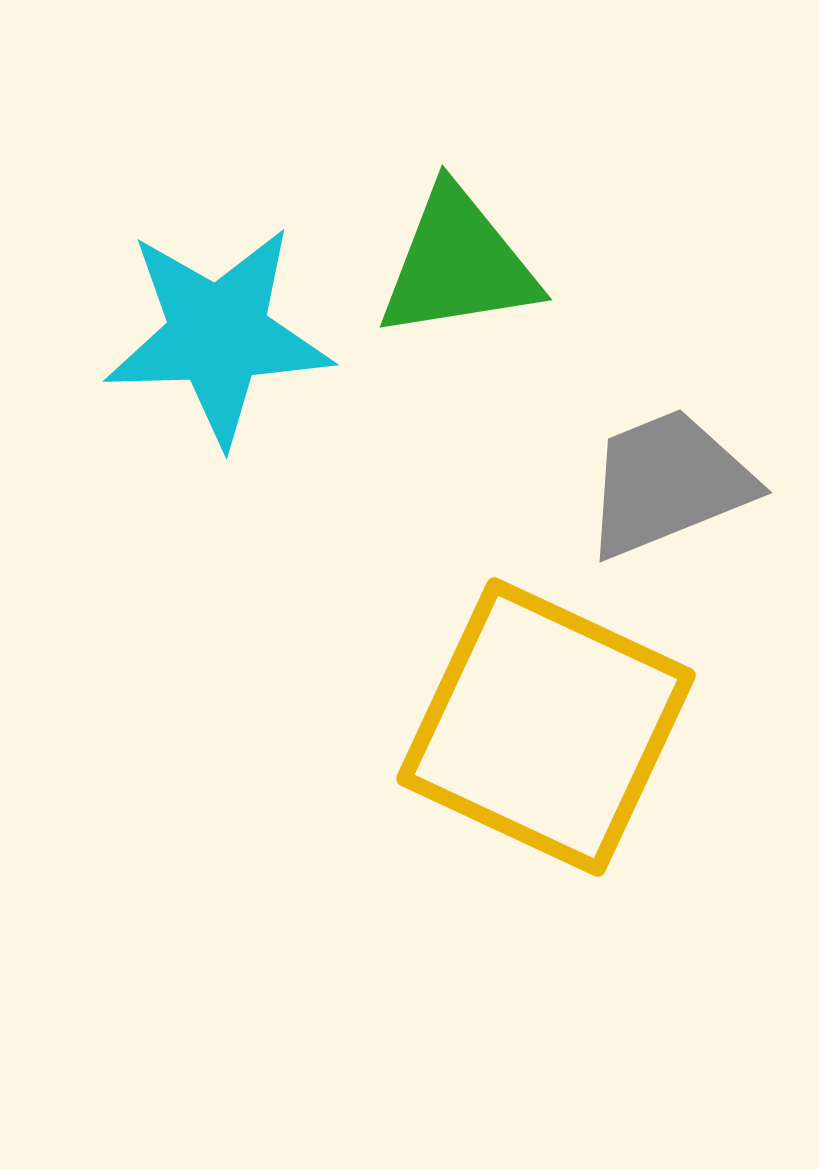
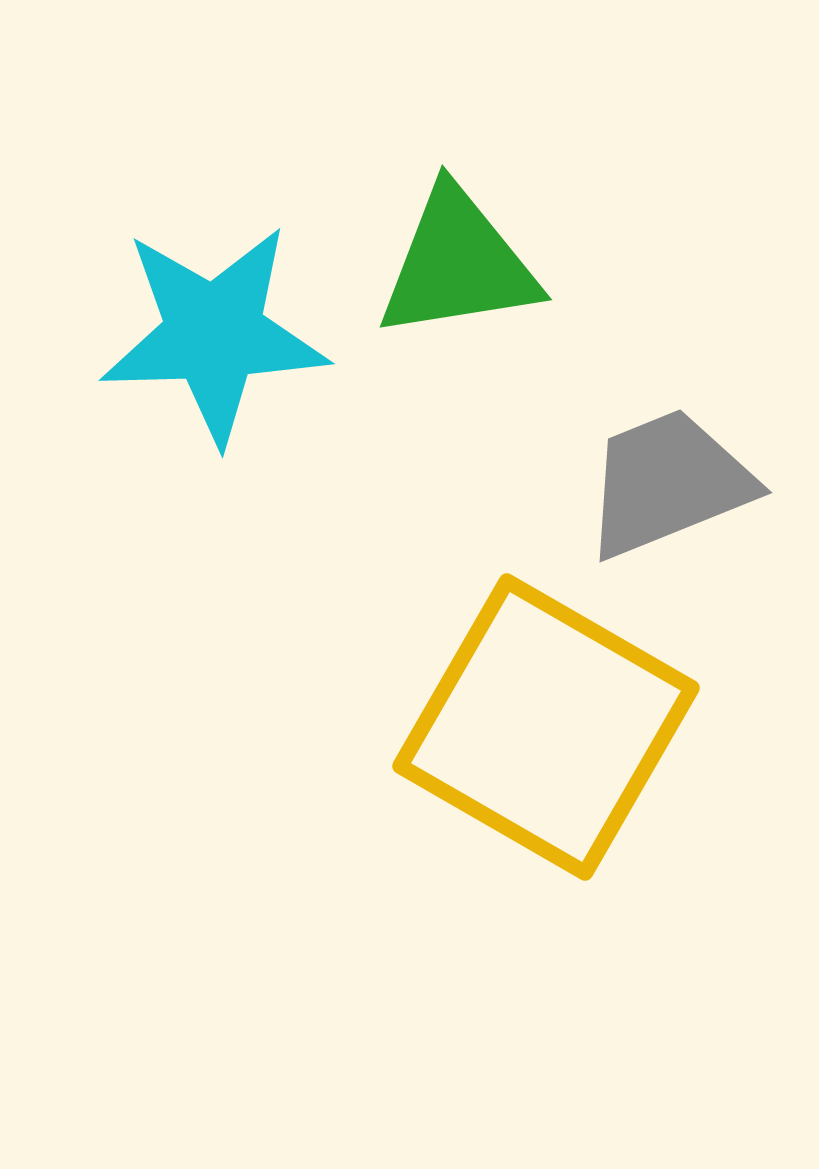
cyan star: moved 4 px left, 1 px up
yellow square: rotated 5 degrees clockwise
